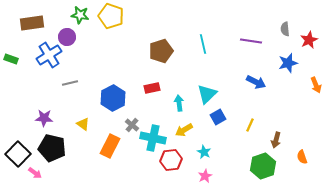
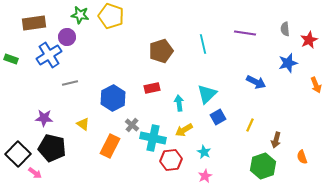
brown rectangle: moved 2 px right
purple line: moved 6 px left, 8 px up
